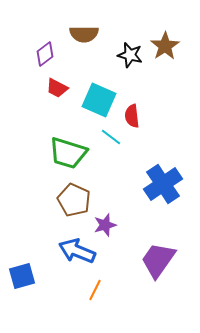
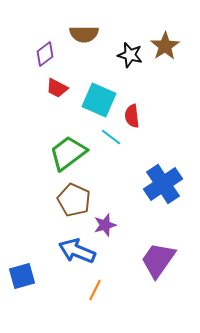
green trapezoid: rotated 126 degrees clockwise
